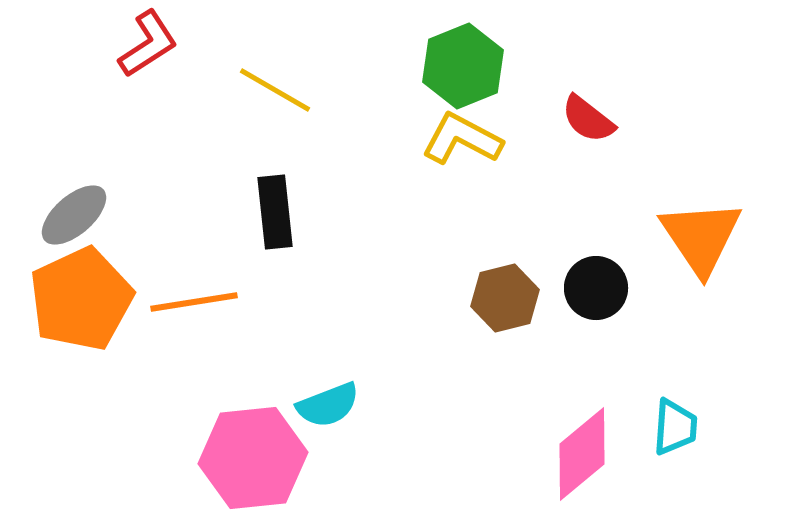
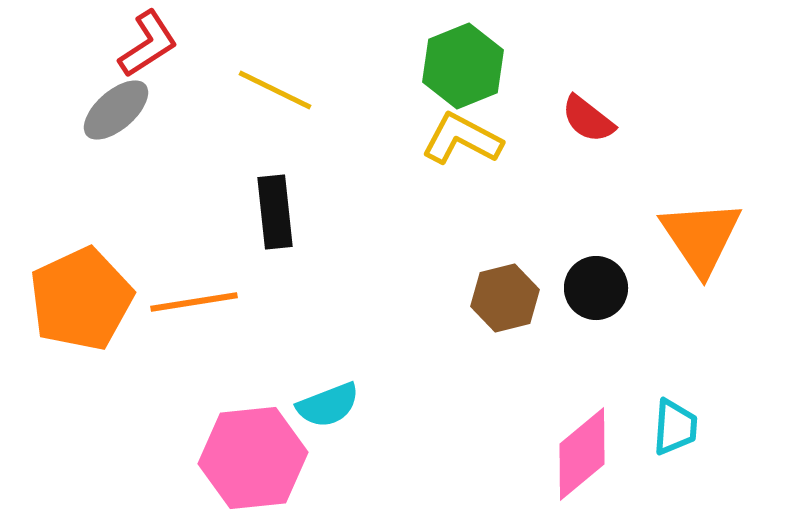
yellow line: rotated 4 degrees counterclockwise
gray ellipse: moved 42 px right, 105 px up
